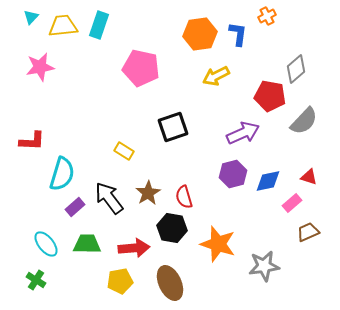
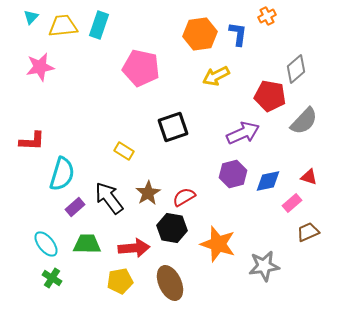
red semicircle: rotated 75 degrees clockwise
green cross: moved 16 px right, 2 px up
